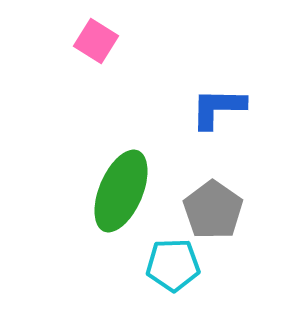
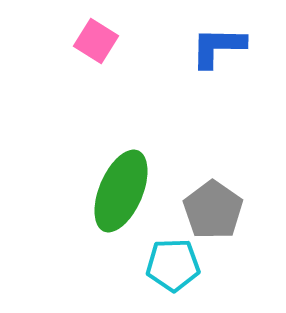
blue L-shape: moved 61 px up
